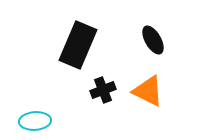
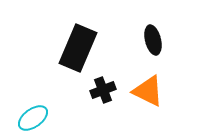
black ellipse: rotated 16 degrees clockwise
black rectangle: moved 3 px down
cyan ellipse: moved 2 px left, 3 px up; rotated 32 degrees counterclockwise
